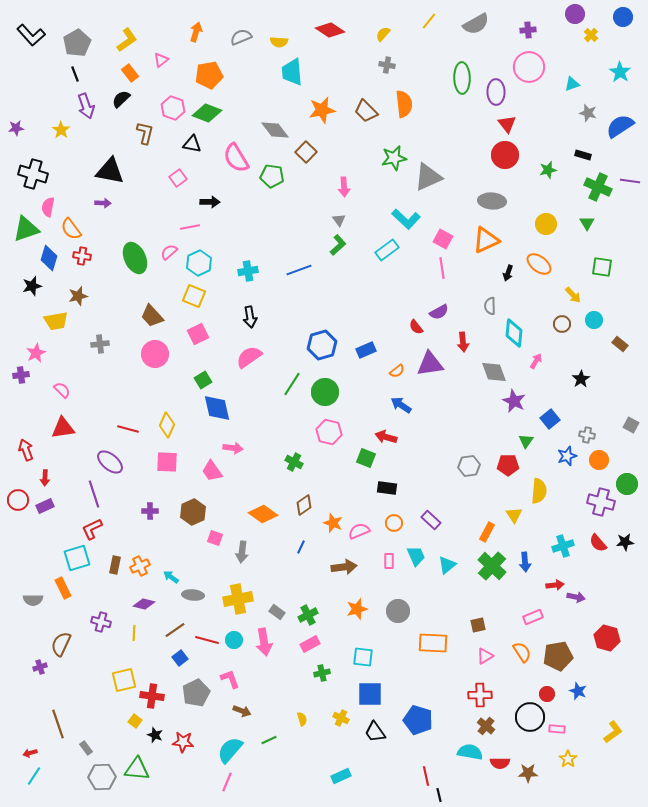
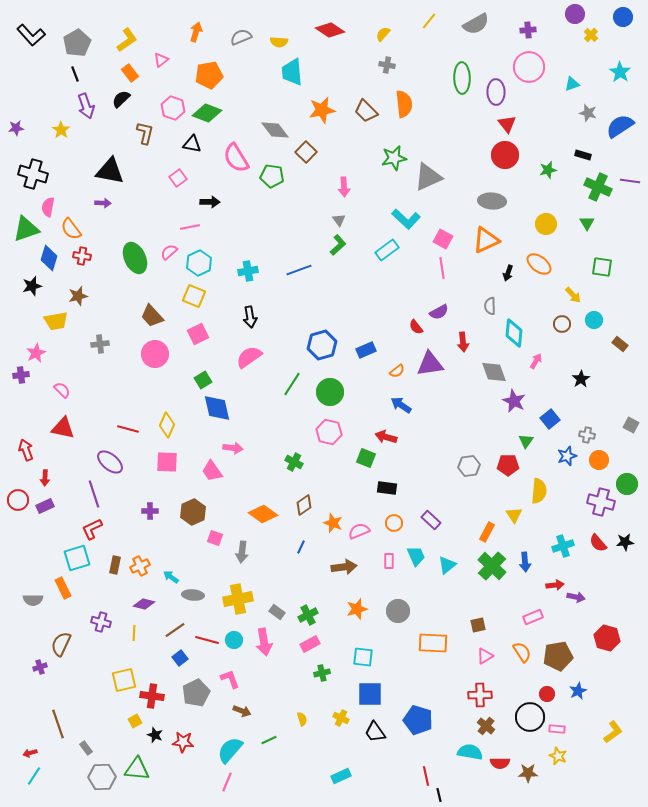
green circle at (325, 392): moved 5 px right
red triangle at (63, 428): rotated 20 degrees clockwise
blue star at (578, 691): rotated 24 degrees clockwise
yellow square at (135, 721): rotated 24 degrees clockwise
yellow star at (568, 759): moved 10 px left, 3 px up; rotated 12 degrees counterclockwise
